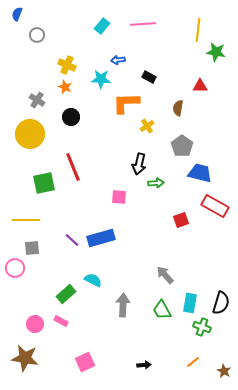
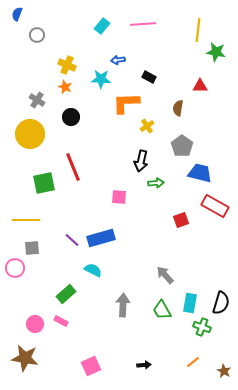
black arrow at (139, 164): moved 2 px right, 3 px up
cyan semicircle at (93, 280): moved 10 px up
pink square at (85, 362): moved 6 px right, 4 px down
